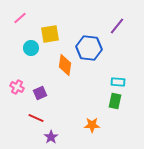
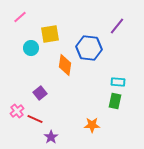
pink line: moved 1 px up
pink cross: moved 24 px down; rotated 24 degrees clockwise
purple square: rotated 16 degrees counterclockwise
red line: moved 1 px left, 1 px down
